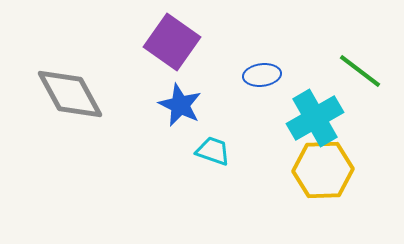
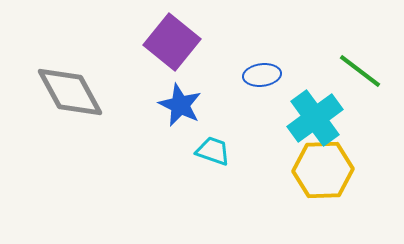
purple square: rotated 4 degrees clockwise
gray diamond: moved 2 px up
cyan cross: rotated 6 degrees counterclockwise
